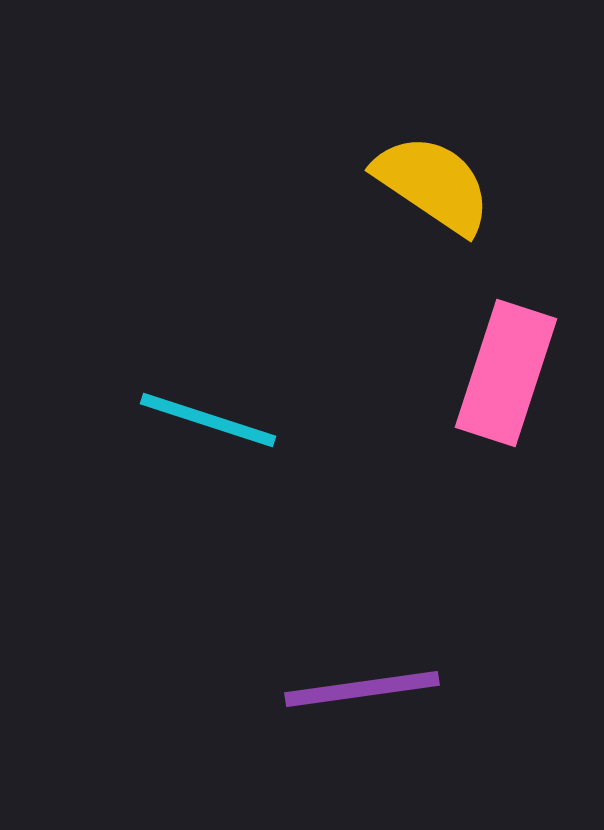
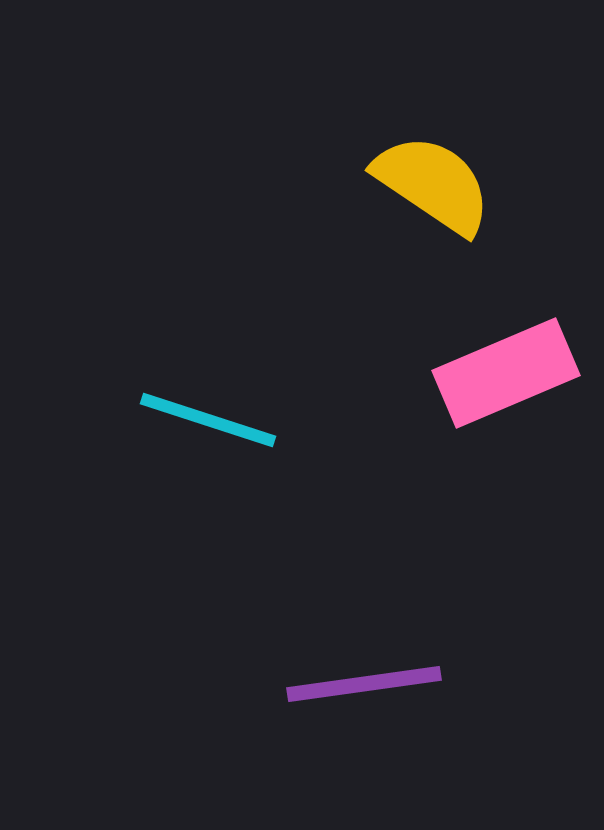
pink rectangle: rotated 49 degrees clockwise
purple line: moved 2 px right, 5 px up
